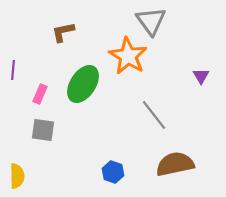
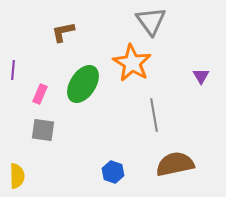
orange star: moved 4 px right, 7 px down
gray line: rotated 28 degrees clockwise
